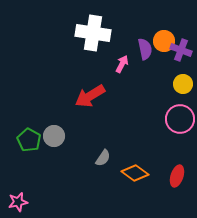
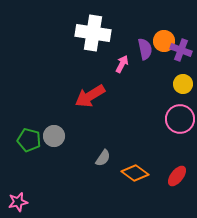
green pentagon: rotated 15 degrees counterclockwise
red ellipse: rotated 20 degrees clockwise
